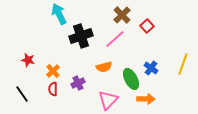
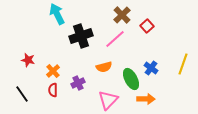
cyan arrow: moved 2 px left
red semicircle: moved 1 px down
